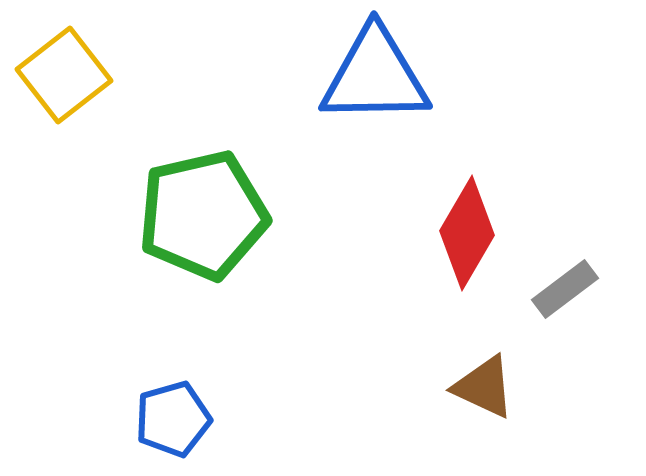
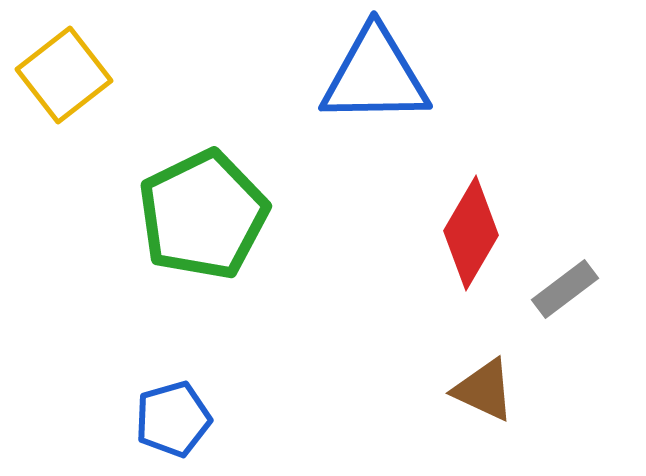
green pentagon: rotated 13 degrees counterclockwise
red diamond: moved 4 px right
brown triangle: moved 3 px down
